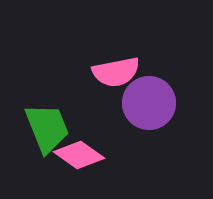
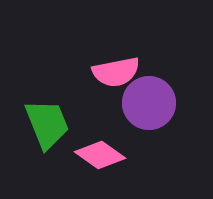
green trapezoid: moved 4 px up
pink diamond: moved 21 px right
